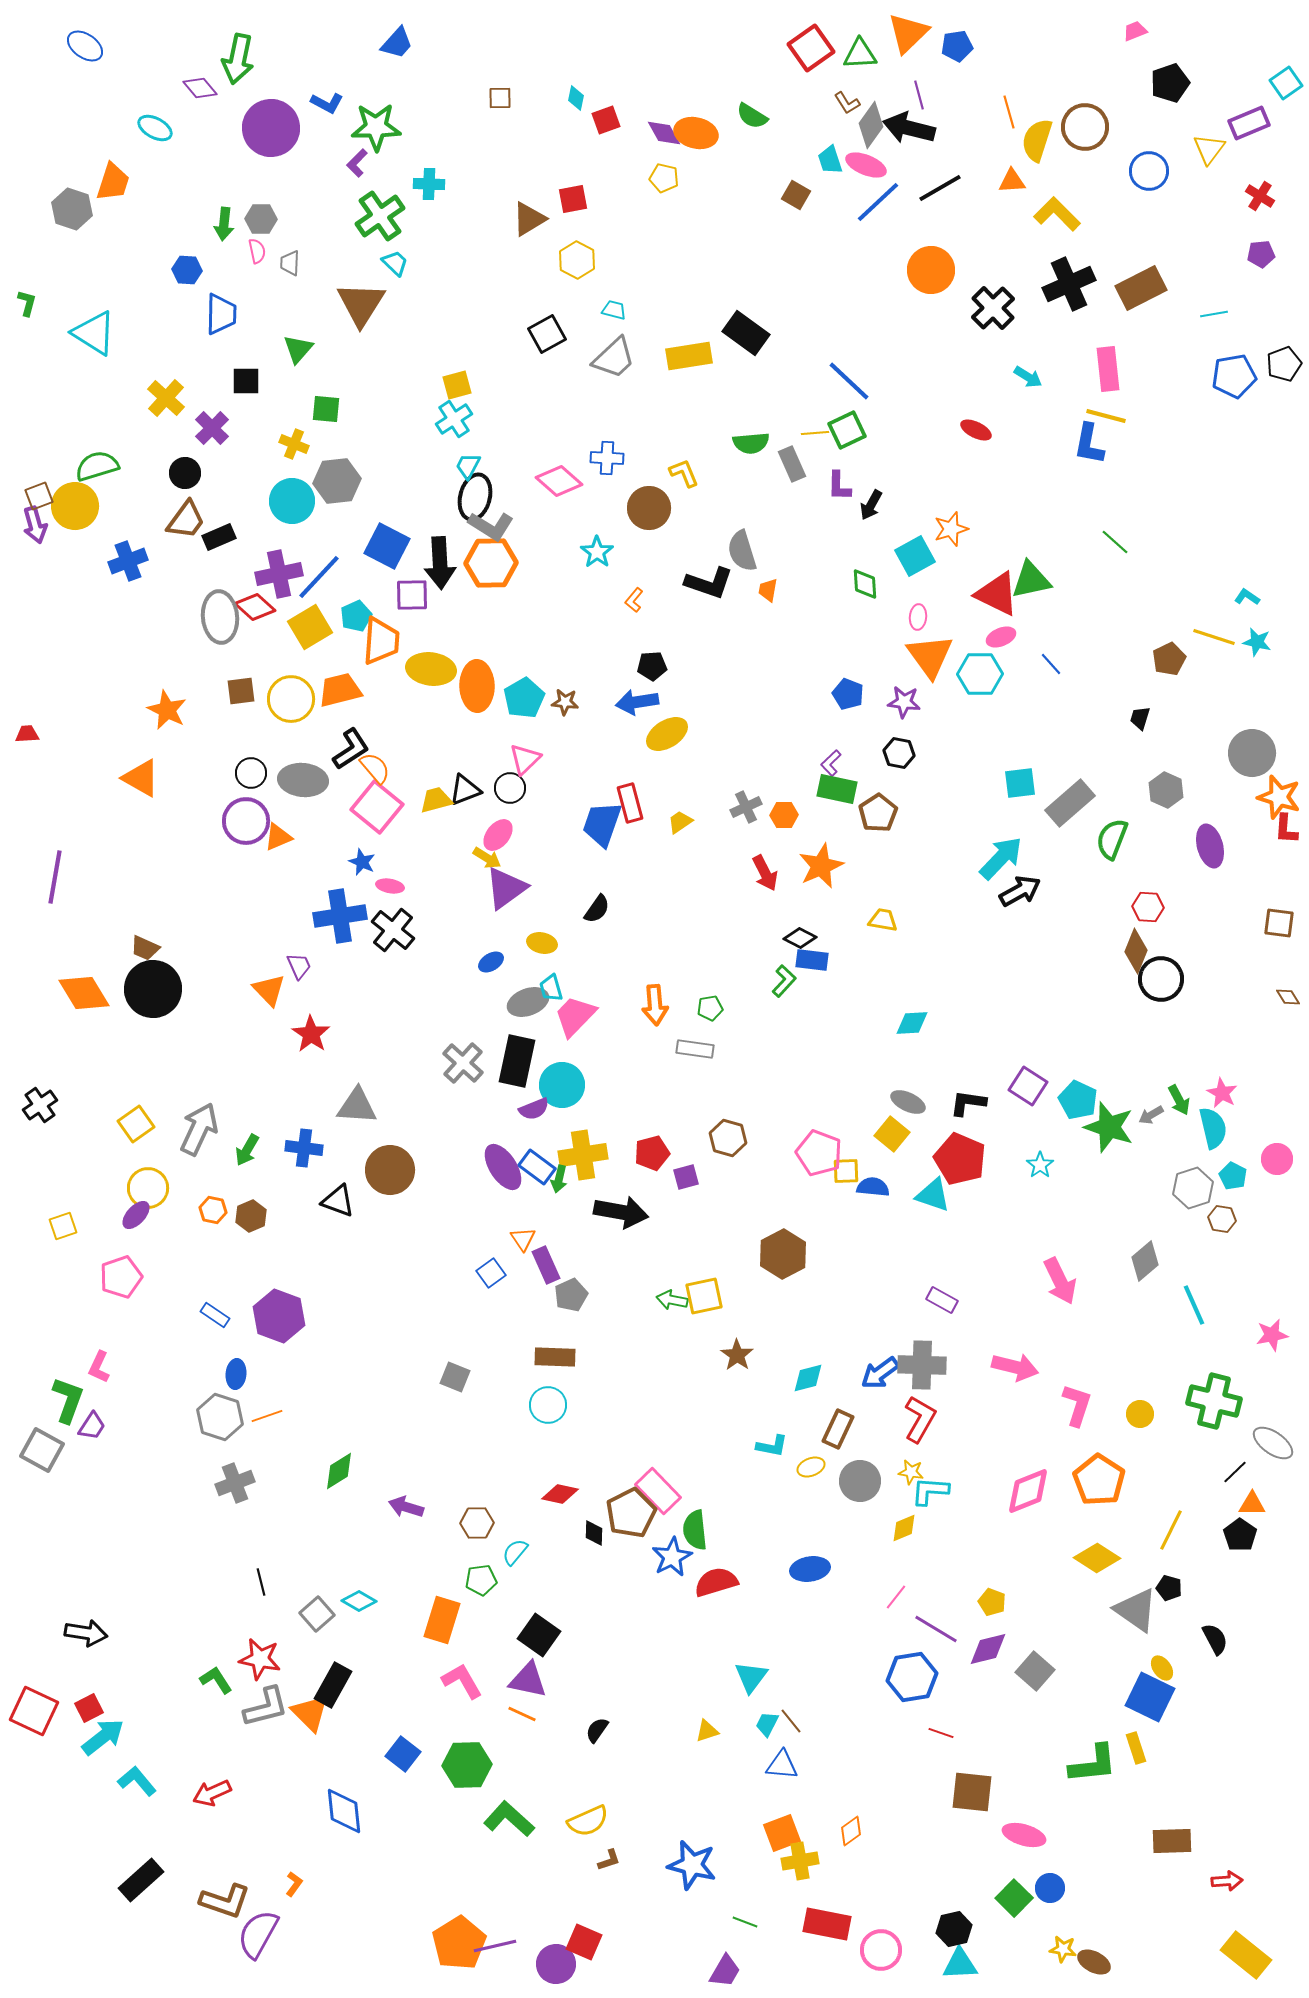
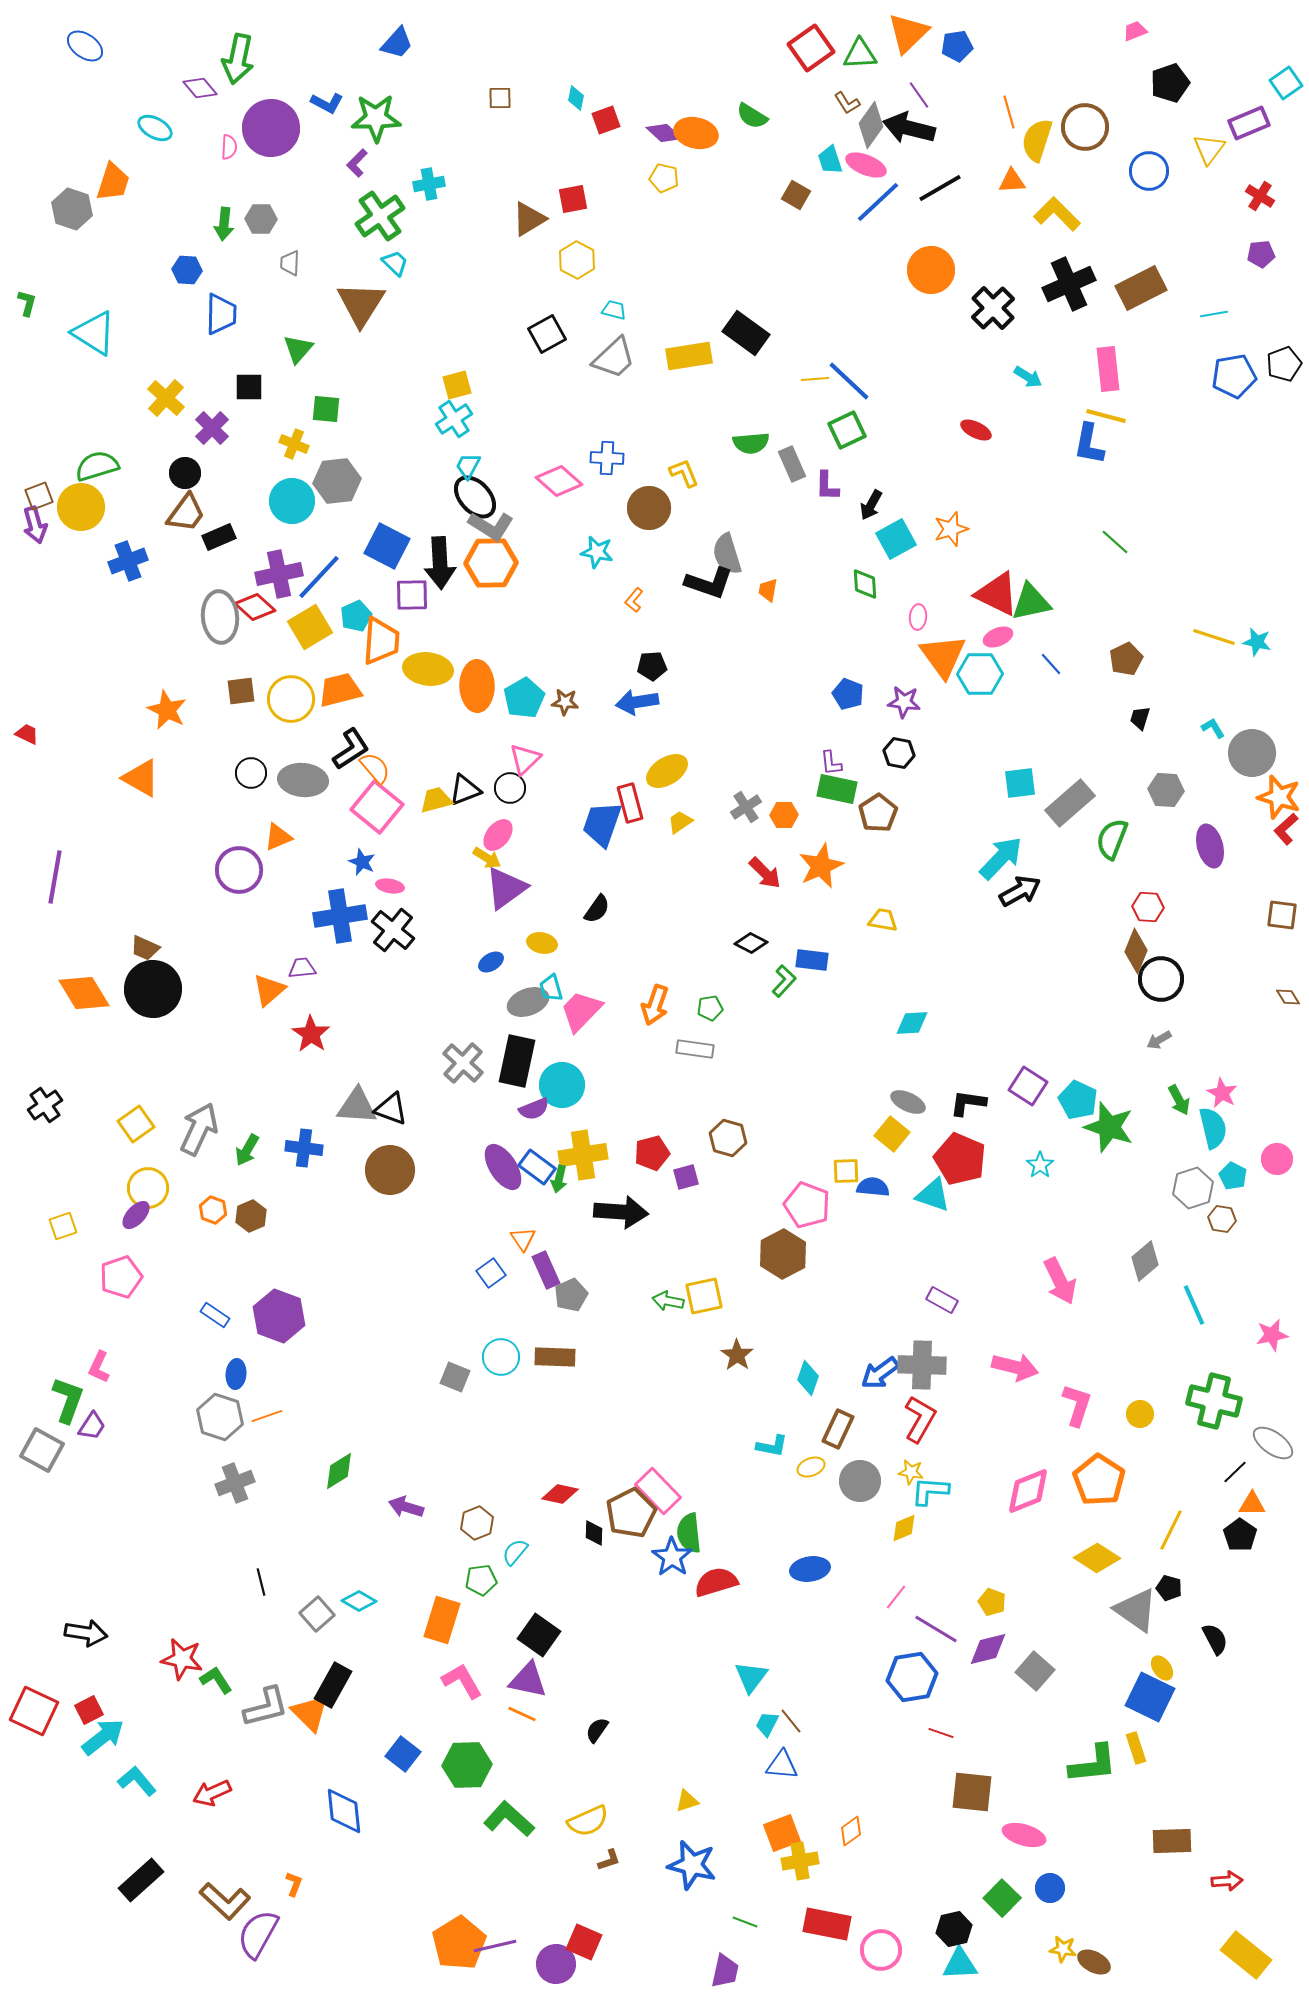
purple line at (919, 95): rotated 20 degrees counterclockwise
green star at (376, 127): moved 9 px up
purple diamond at (664, 133): rotated 18 degrees counterclockwise
cyan cross at (429, 184): rotated 12 degrees counterclockwise
pink semicircle at (257, 251): moved 28 px left, 104 px up; rotated 15 degrees clockwise
black square at (246, 381): moved 3 px right, 6 px down
yellow line at (815, 433): moved 54 px up
purple L-shape at (839, 486): moved 12 px left
black ellipse at (475, 497): rotated 57 degrees counterclockwise
yellow circle at (75, 506): moved 6 px right, 1 px down
brown trapezoid at (186, 520): moved 7 px up
gray semicircle at (742, 551): moved 15 px left, 3 px down
cyan star at (597, 552): rotated 24 degrees counterclockwise
cyan square at (915, 556): moved 19 px left, 17 px up
green triangle at (1031, 580): moved 22 px down
cyan L-shape at (1247, 597): moved 34 px left, 131 px down; rotated 25 degrees clockwise
pink ellipse at (1001, 637): moved 3 px left
orange triangle at (930, 656): moved 13 px right
brown pentagon at (1169, 659): moved 43 px left
yellow ellipse at (431, 669): moved 3 px left
red trapezoid at (27, 734): rotated 30 degrees clockwise
yellow ellipse at (667, 734): moved 37 px down
purple L-shape at (831, 763): rotated 52 degrees counterclockwise
gray hexagon at (1166, 790): rotated 20 degrees counterclockwise
gray cross at (746, 807): rotated 8 degrees counterclockwise
purple circle at (246, 821): moved 7 px left, 49 px down
red L-shape at (1286, 829): rotated 44 degrees clockwise
red arrow at (765, 873): rotated 18 degrees counterclockwise
brown square at (1279, 923): moved 3 px right, 8 px up
black diamond at (800, 938): moved 49 px left, 5 px down
purple trapezoid at (299, 966): moved 3 px right, 2 px down; rotated 72 degrees counterclockwise
orange triangle at (269, 990): rotated 33 degrees clockwise
orange arrow at (655, 1005): rotated 24 degrees clockwise
pink trapezoid at (575, 1016): moved 6 px right, 5 px up
black cross at (40, 1105): moved 5 px right
gray arrow at (1151, 1115): moved 8 px right, 75 px up
pink pentagon at (819, 1153): moved 12 px left, 52 px down
black triangle at (338, 1201): moved 53 px right, 92 px up
orange hexagon at (213, 1210): rotated 8 degrees clockwise
black arrow at (621, 1212): rotated 6 degrees counterclockwise
purple rectangle at (546, 1265): moved 5 px down
green arrow at (672, 1300): moved 4 px left, 1 px down
cyan diamond at (808, 1378): rotated 56 degrees counterclockwise
cyan circle at (548, 1405): moved 47 px left, 48 px up
brown hexagon at (477, 1523): rotated 20 degrees counterclockwise
green semicircle at (695, 1530): moved 6 px left, 3 px down
blue star at (672, 1557): rotated 9 degrees counterclockwise
red star at (260, 1659): moved 78 px left
red square at (89, 1708): moved 2 px down
yellow triangle at (707, 1731): moved 20 px left, 70 px down
orange L-shape at (294, 1884): rotated 15 degrees counterclockwise
green square at (1014, 1898): moved 12 px left
brown L-shape at (225, 1901): rotated 24 degrees clockwise
purple trapezoid at (725, 1971): rotated 18 degrees counterclockwise
